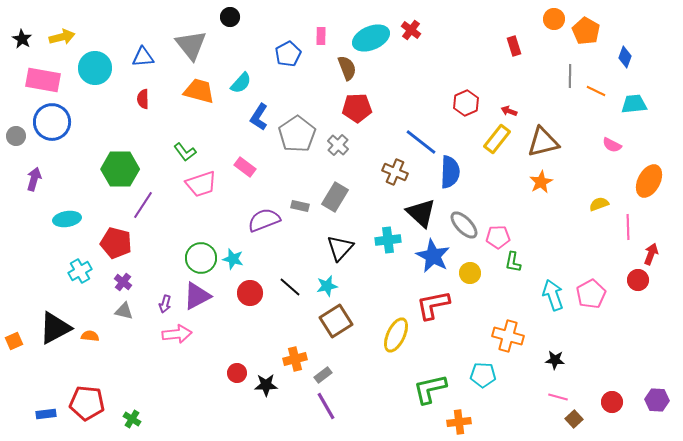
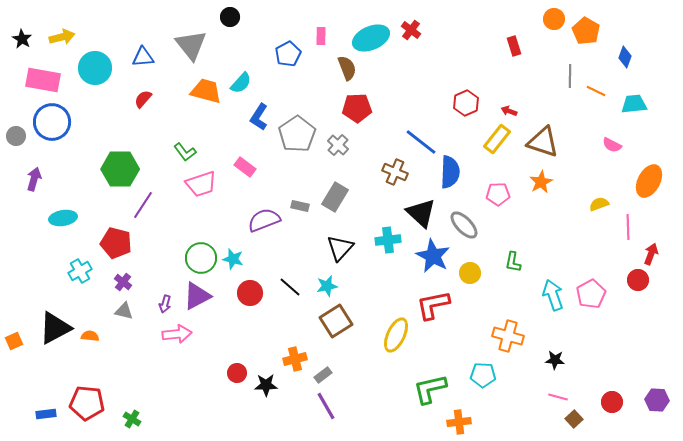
orange trapezoid at (199, 91): moved 7 px right
red semicircle at (143, 99): rotated 42 degrees clockwise
brown triangle at (543, 142): rotated 32 degrees clockwise
cyan ellipse at (67, 219): moved 4 px left, 1 px up
pink pentagon at (498, 237): moved 43 px up
